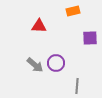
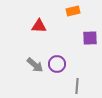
purple circle: moved 1 px right, 1 px down
